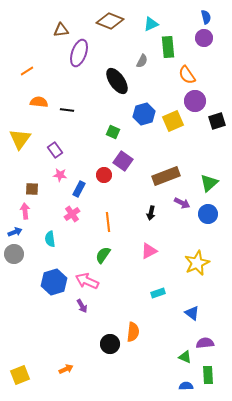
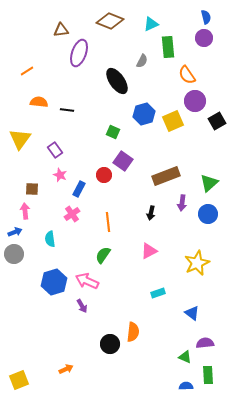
black square at (217, 121): rotated 12 degrees counterclockwise
pink star at (60, 175): rotated 16 degrees clockwise
purple arrow at (182, 203): rotated 70 degrees clockwise
yellow square at (20, 375): moved 1 px left, 5 px down
